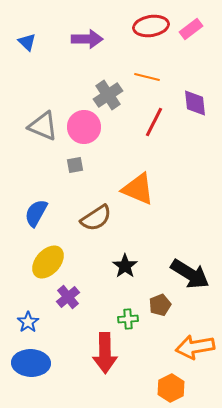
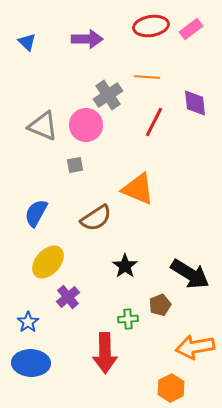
orange line: rotated 10 degrees counterclockwise
pink circle: moved 2 px right, 2 px up
